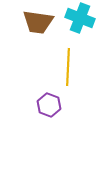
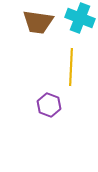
yellow line: moved 3 px right
